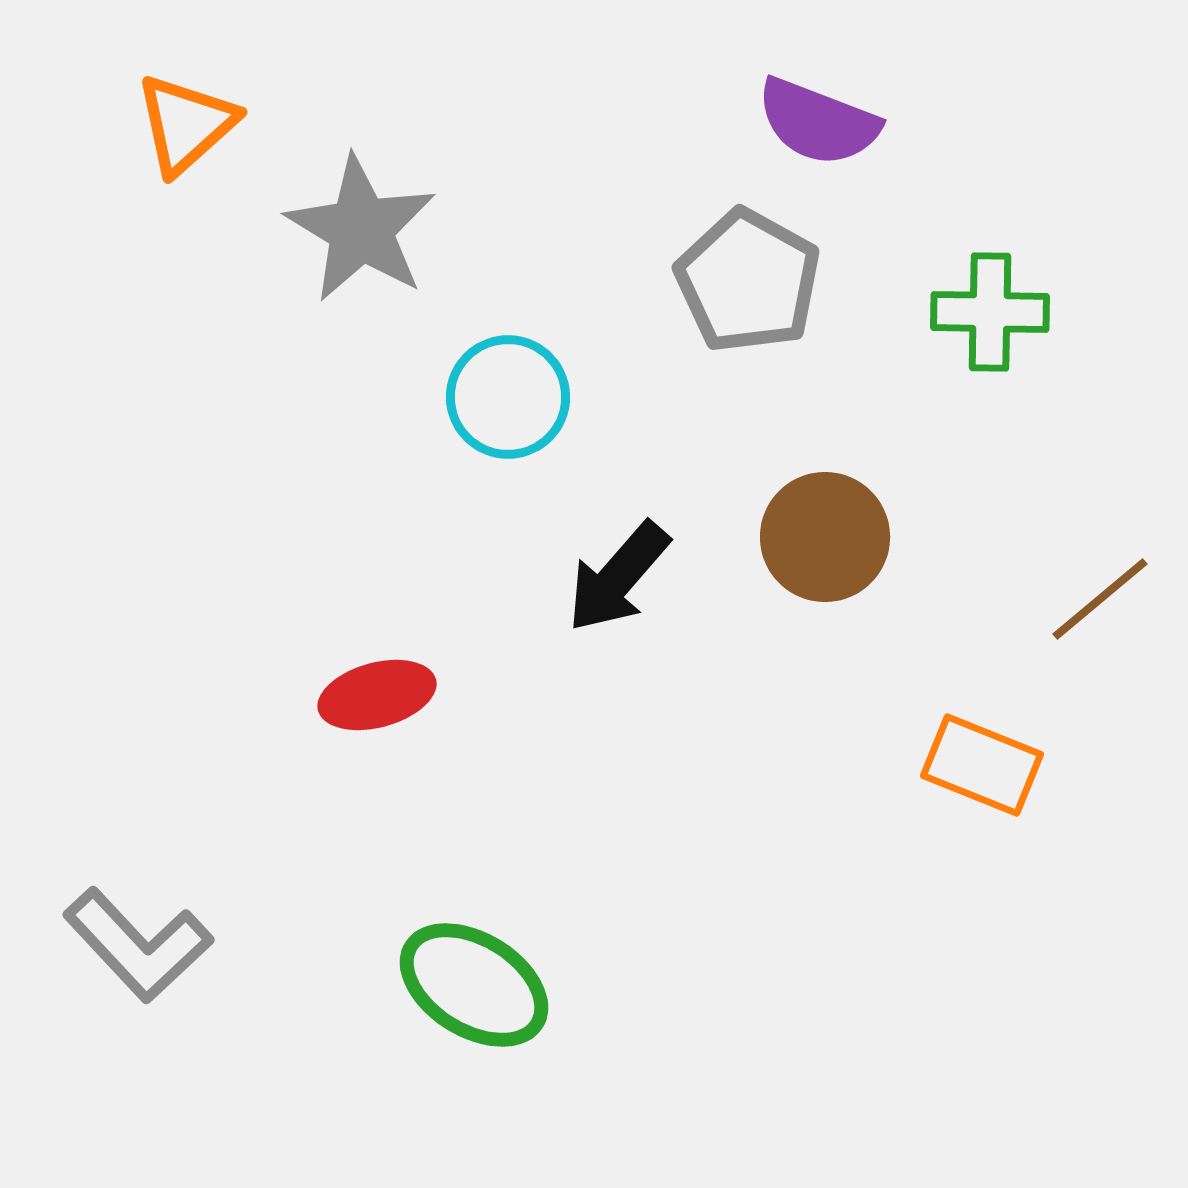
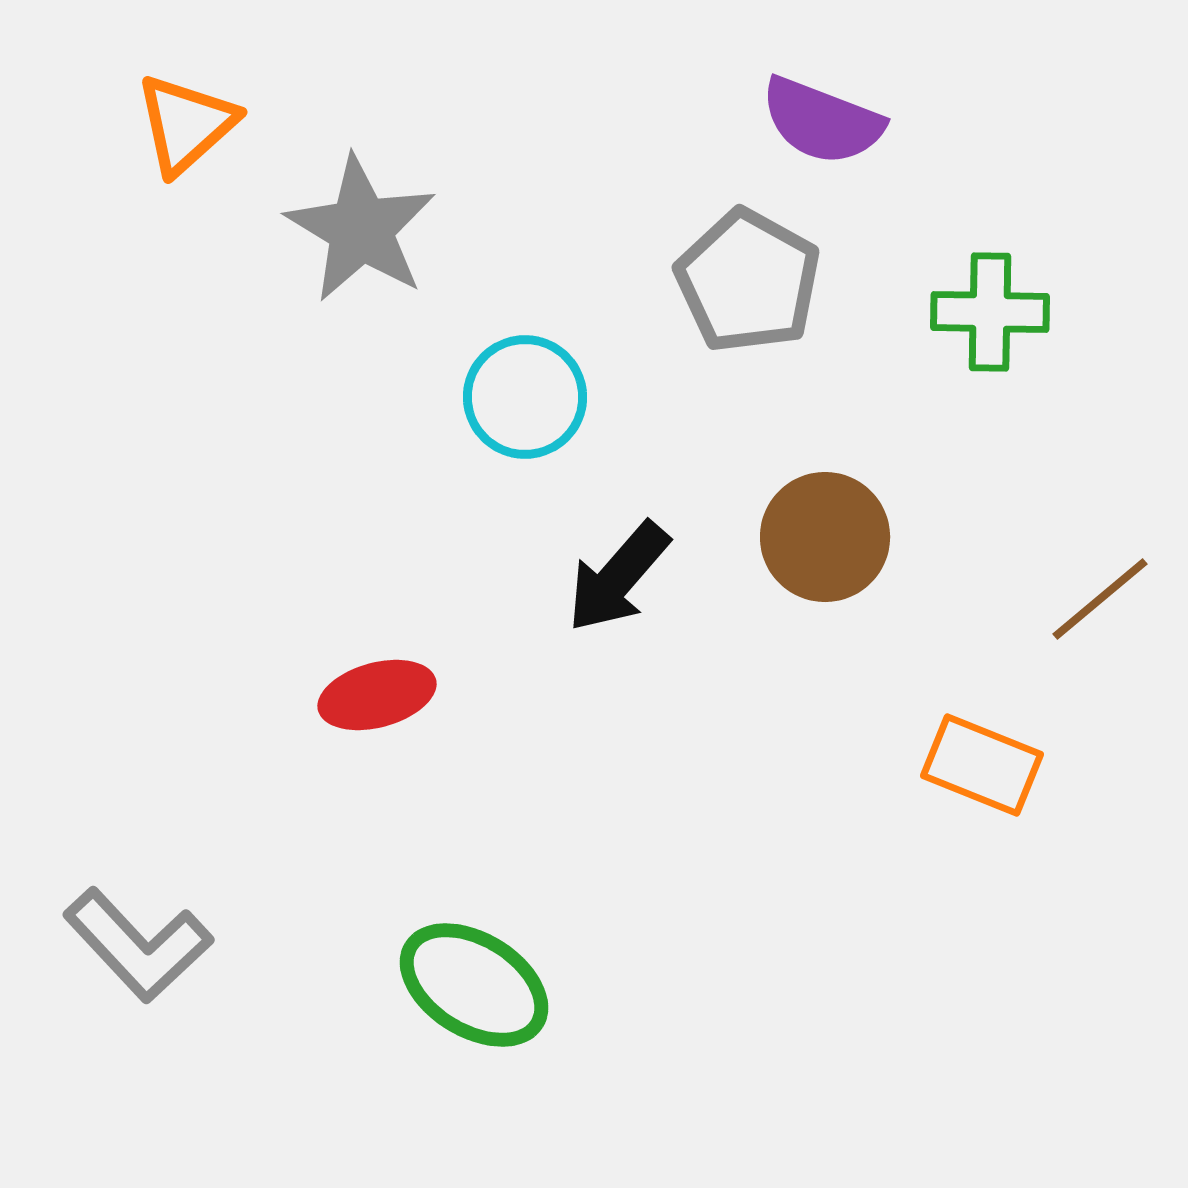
purple semicircle: moved 4 px right, 1 px up
cyan circle: moved 17 px right
